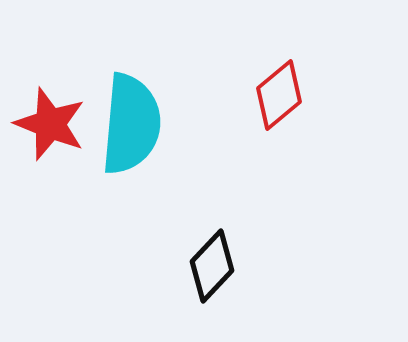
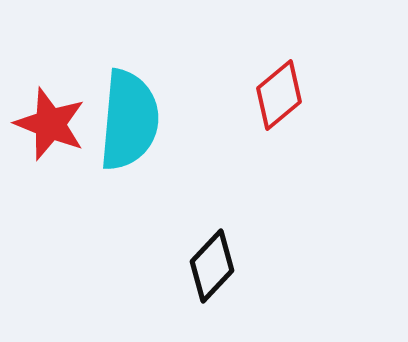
cyan semicircle: moved 2 px left, 4 px up
